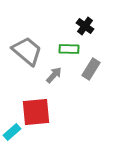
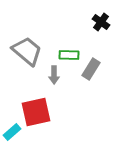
black cross: moved 16 px right, 4 px up
green rectangle: moved 6 px down
gray arrow: rotated 138 degrees clockwise
red square: rotated 8 degrees counterclockwise
